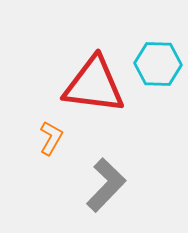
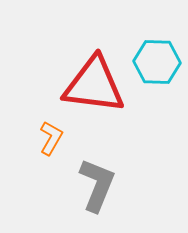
cyan hexagon: moved 1 px left, 2 px up
gray L-shape: moved 9 px left; rotated 22 degrees counterclockwise
